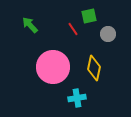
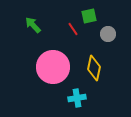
green arrow: moved 3 px right
